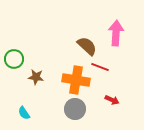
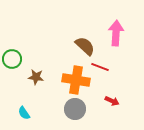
brown semicircle: moved 2 px left
green circle: moved 2 px left
red arrow: moved 1 px down
